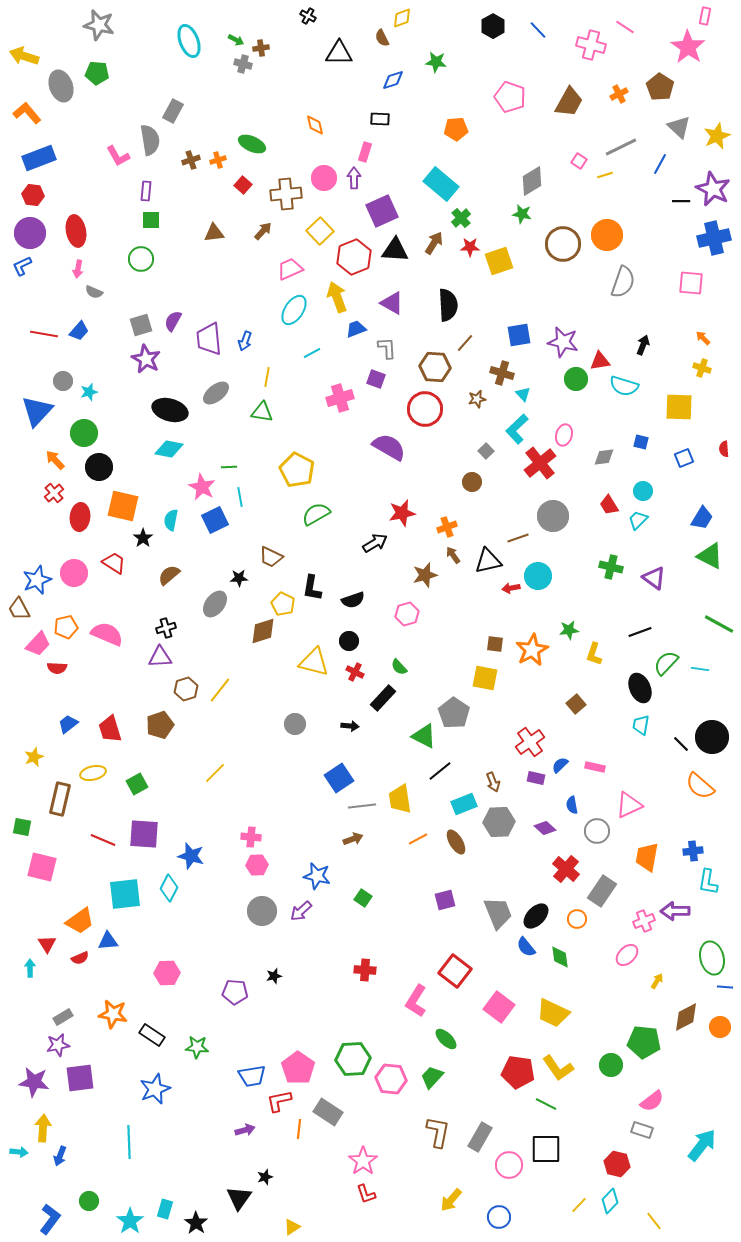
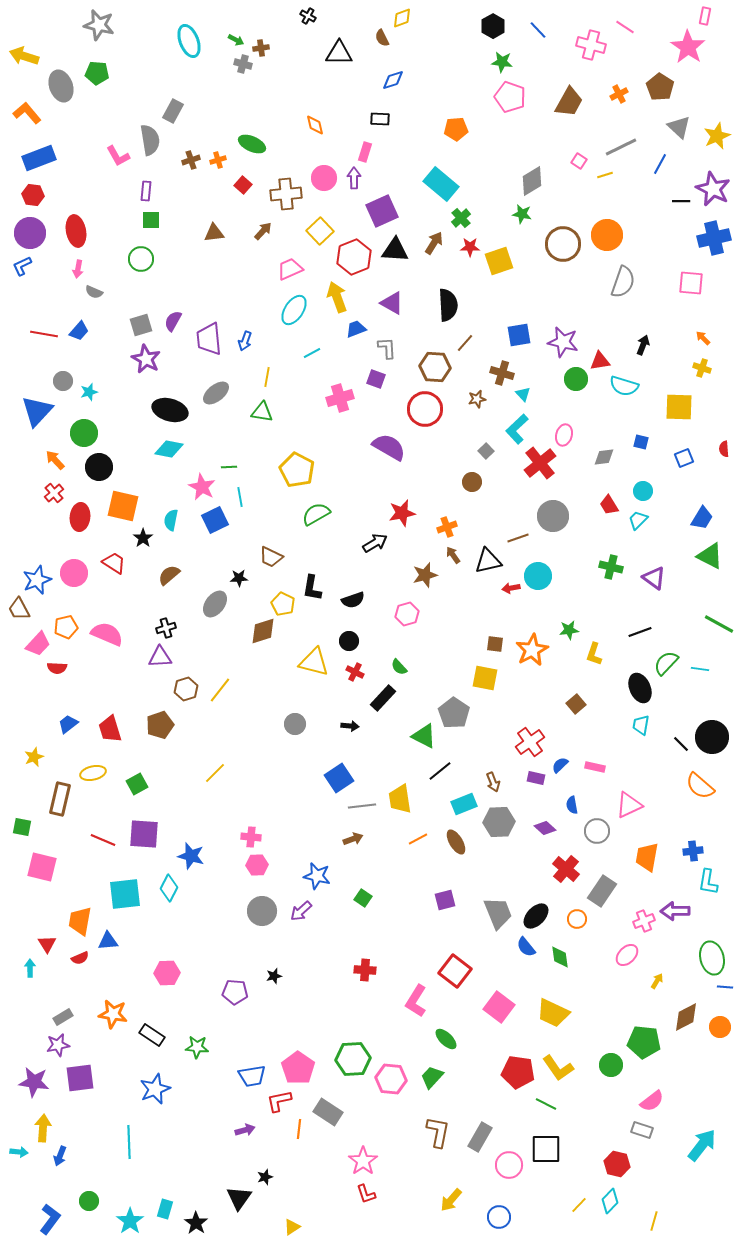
green star at (436, 62): moved 66 px right
orange trapezoid at (80, 921): rotated 136 degrees clockwise
yellow line at (654, 1221): rotated 54 degrees clockwise
